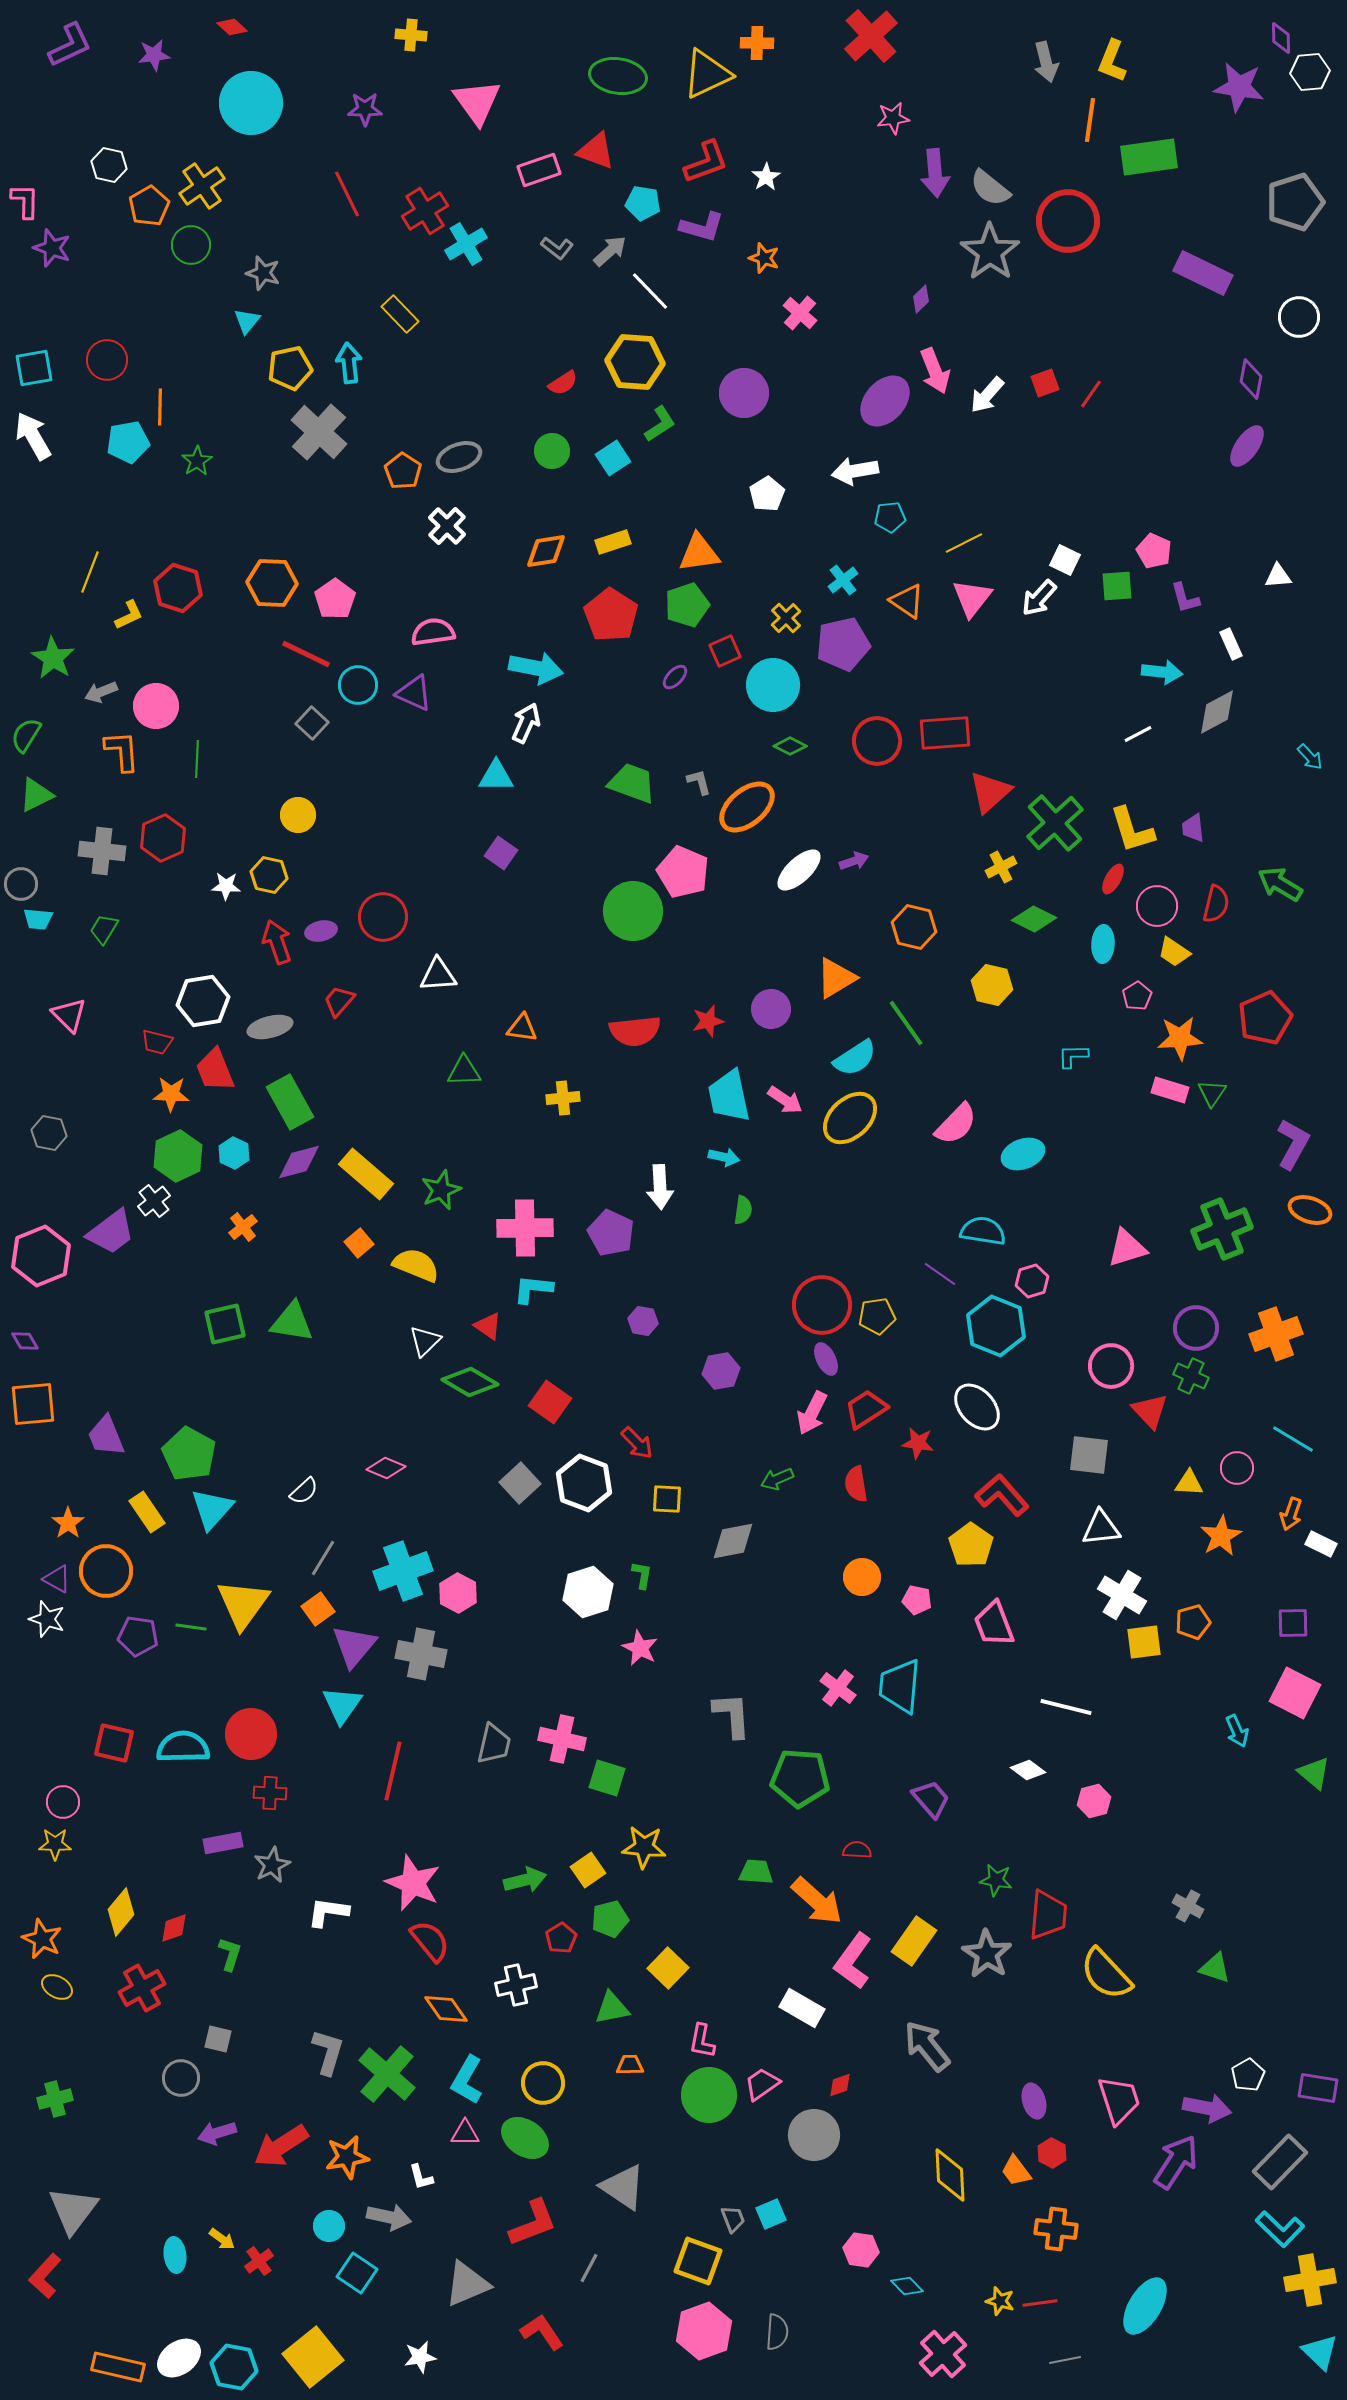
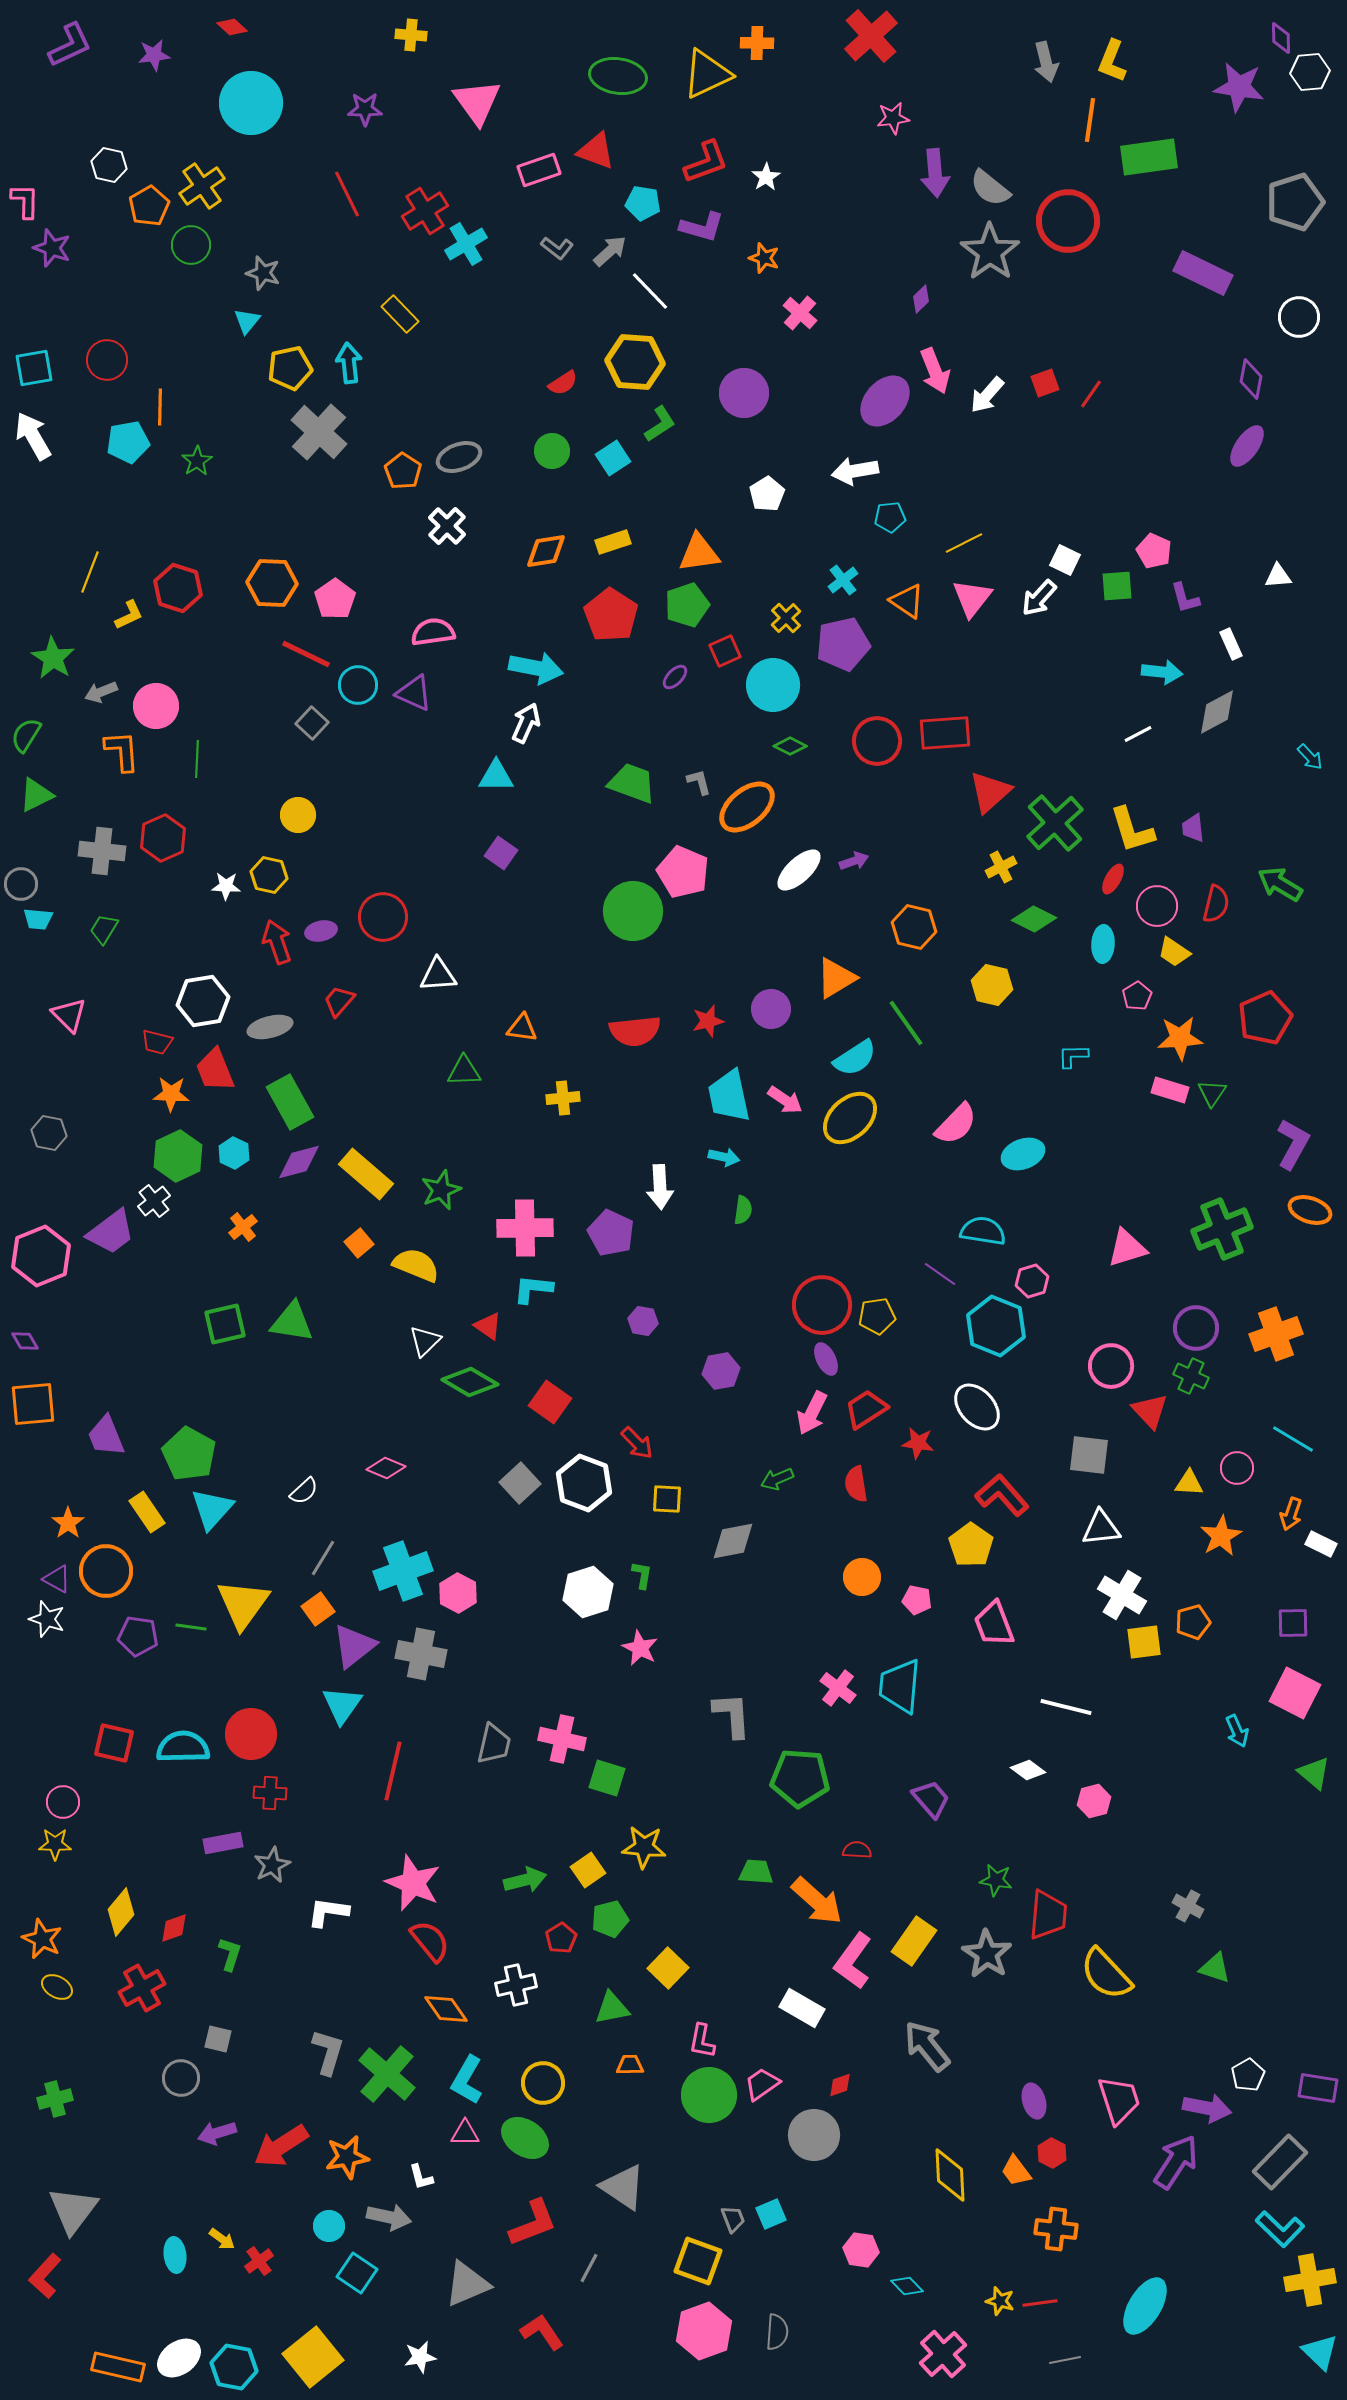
purple triangle at (354, 1646): rotated 12 degrees clockwise
